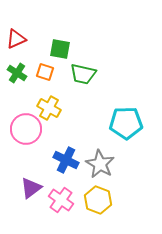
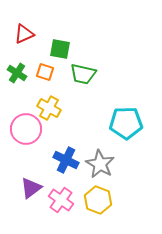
red triangle: moved 8 px right, 5 px up
